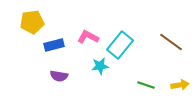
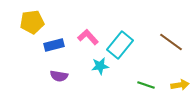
pink L-shape: rotated 20 degrees clockwise
